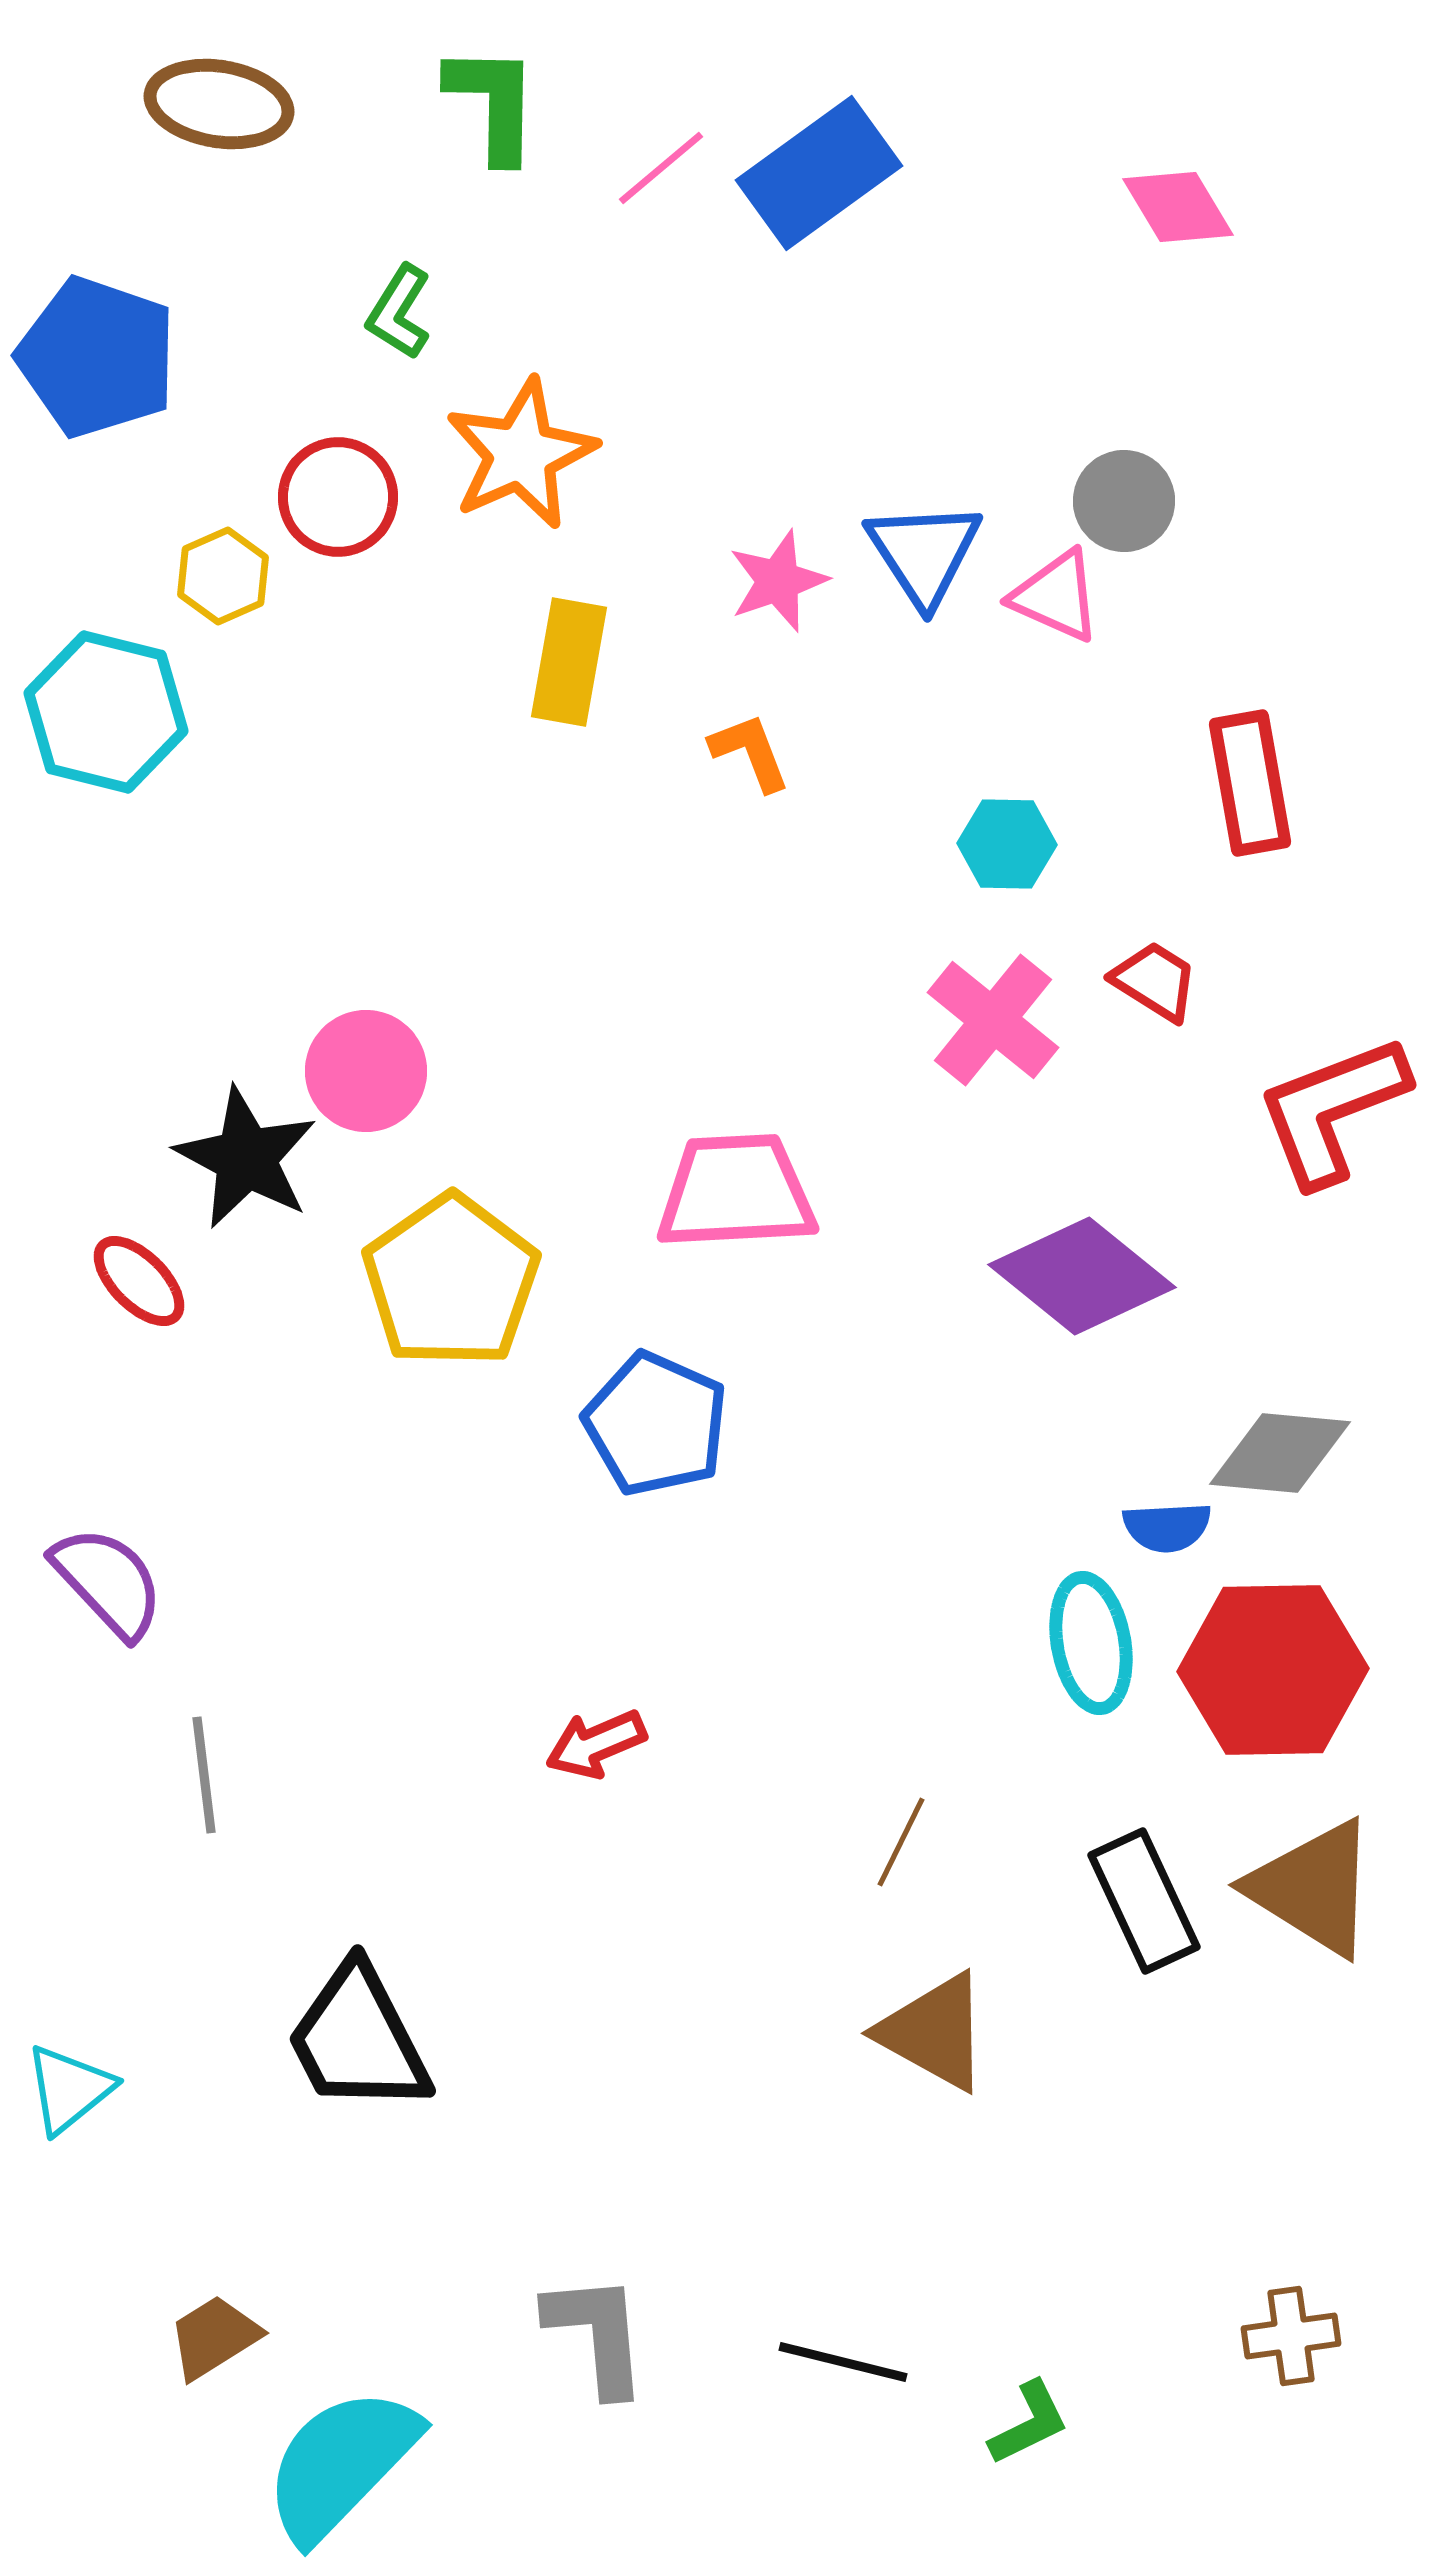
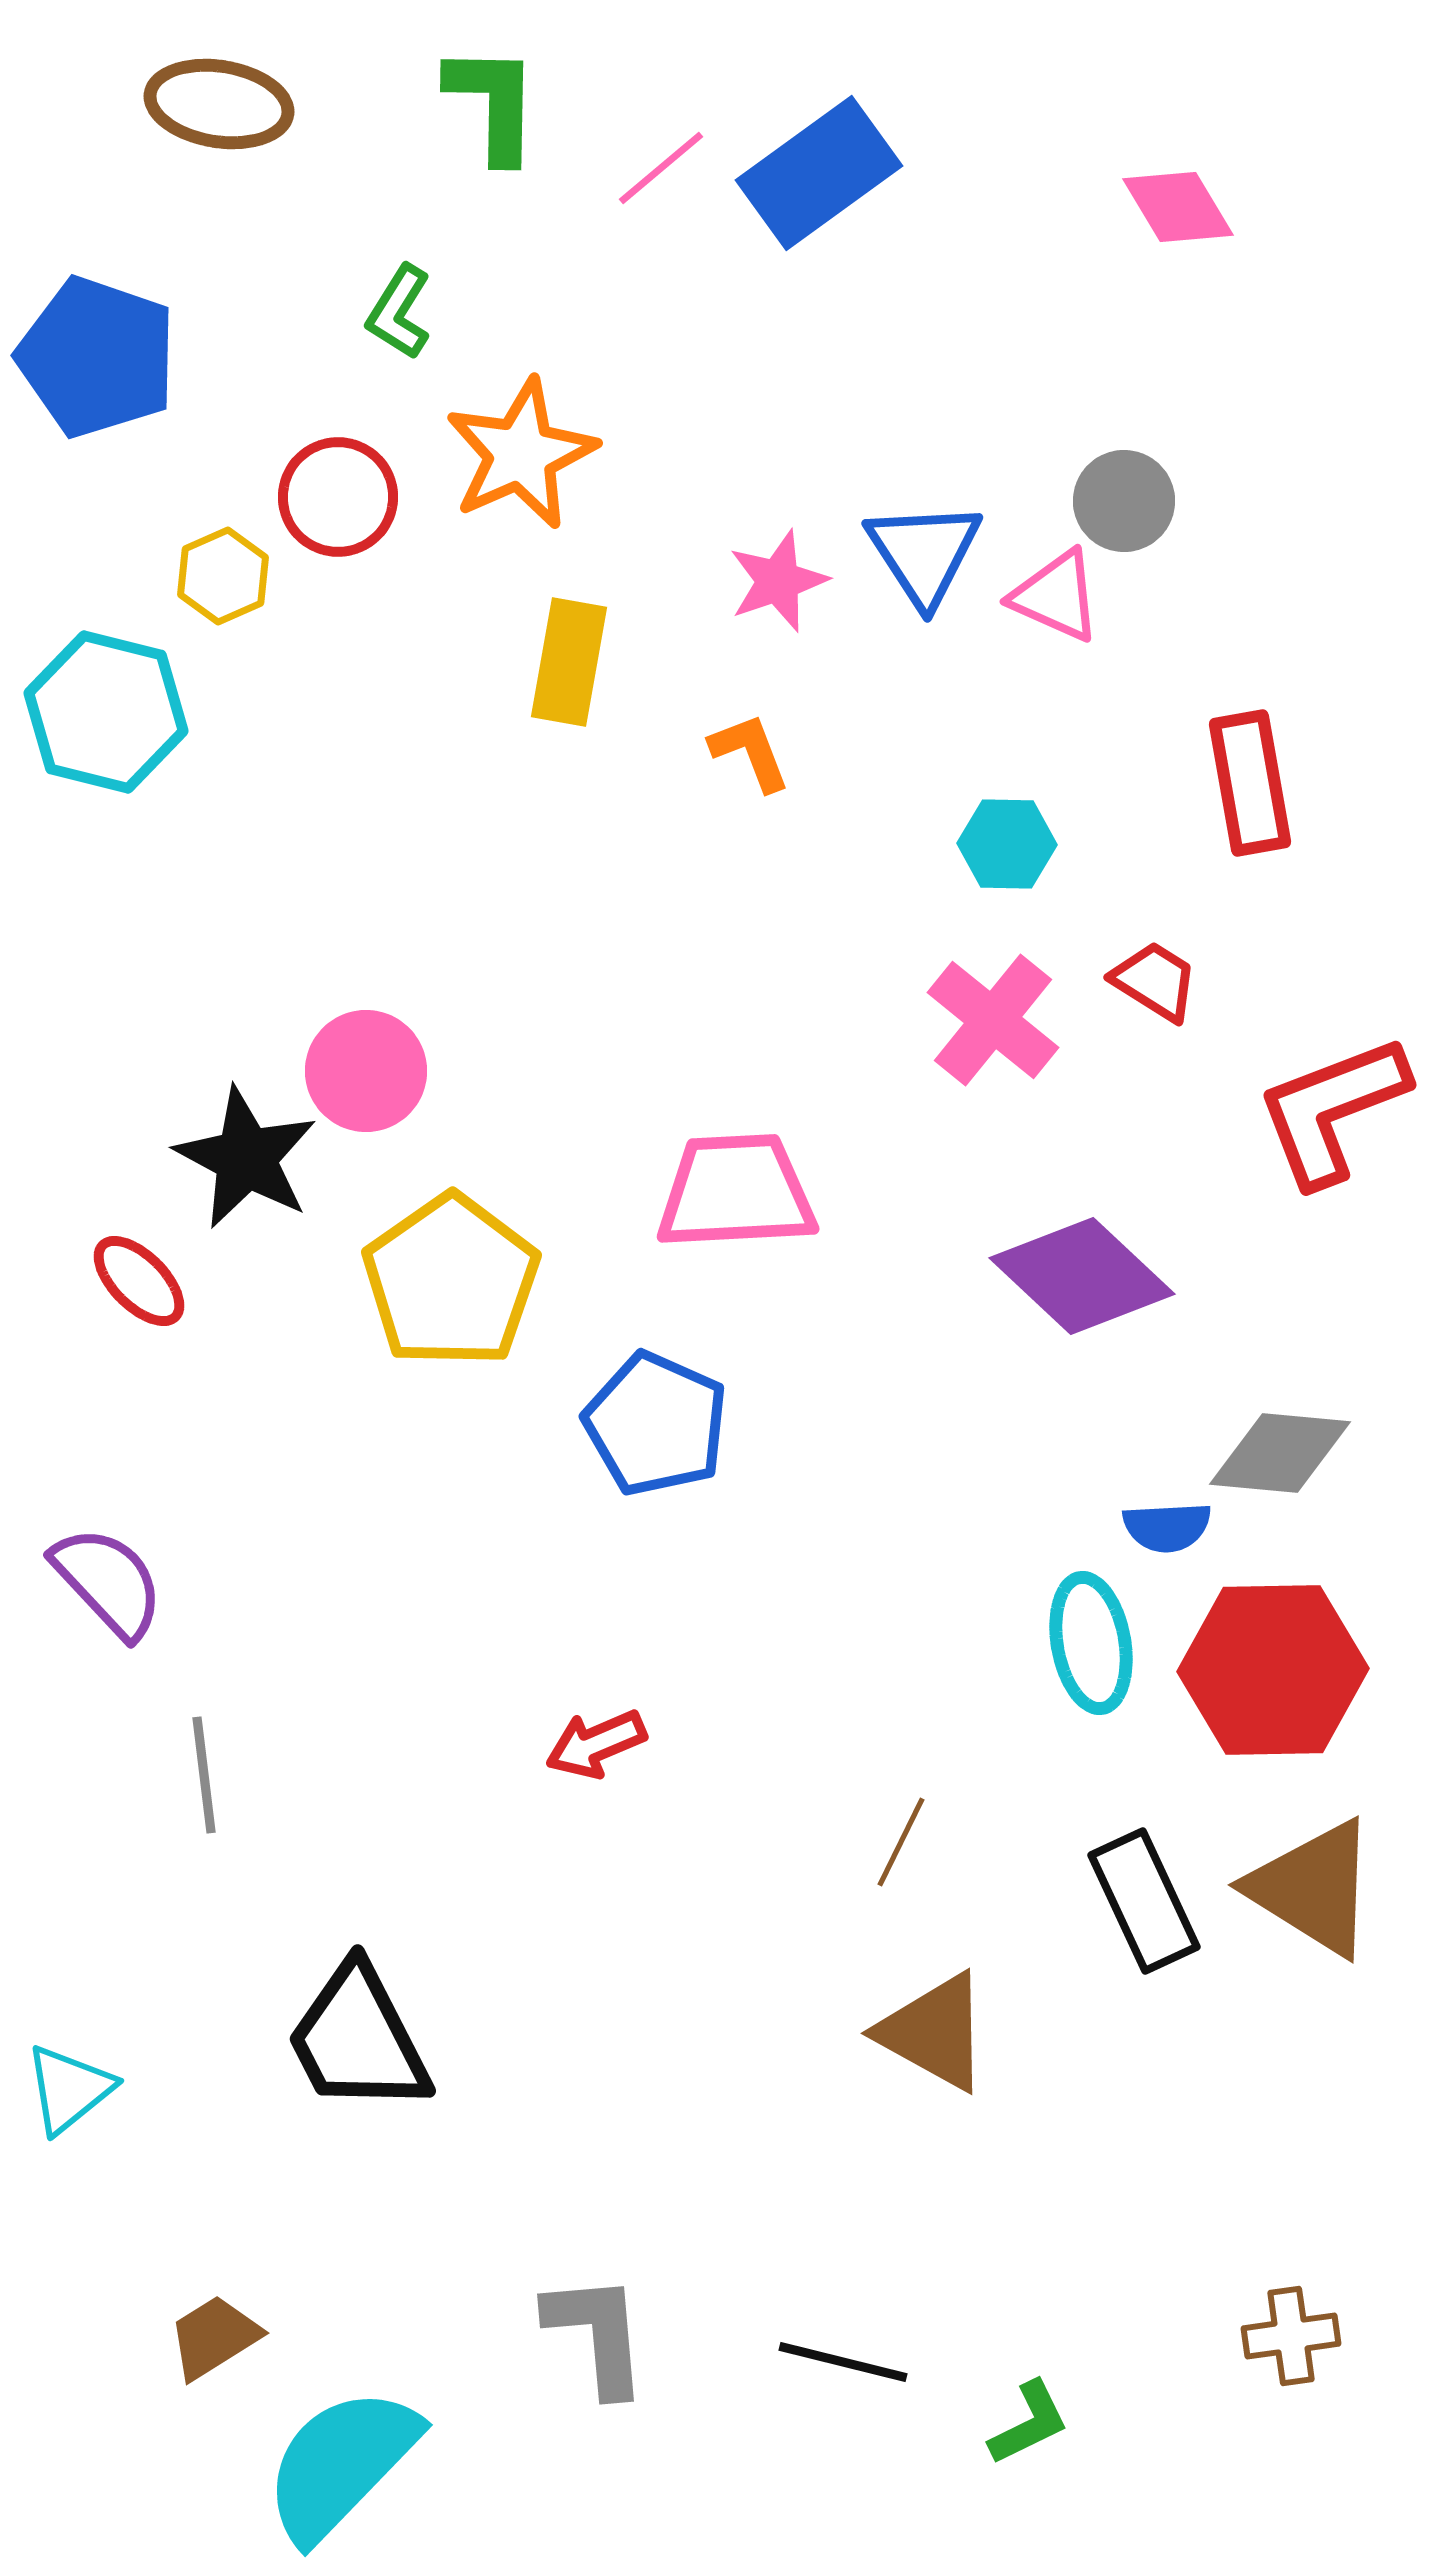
purple diamond at (1082, 1276): rotated 4 degrees clockwise
